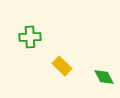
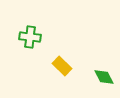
green cross: rotated 10 degrees clockwise
